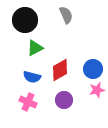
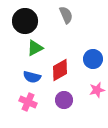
black circle: moved 1 px down
blue circle: moved 10 px up
